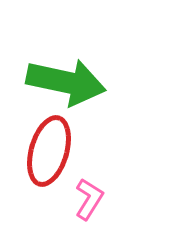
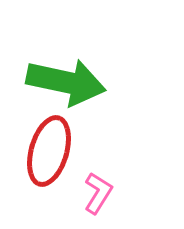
pink L-shape: moved 9 px right, 6 px up
